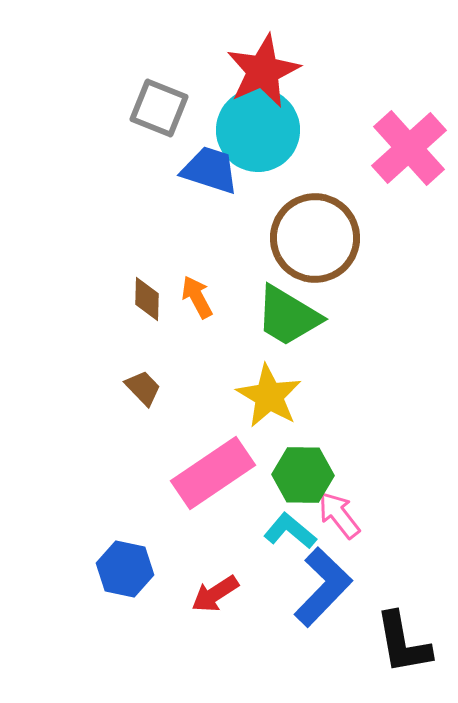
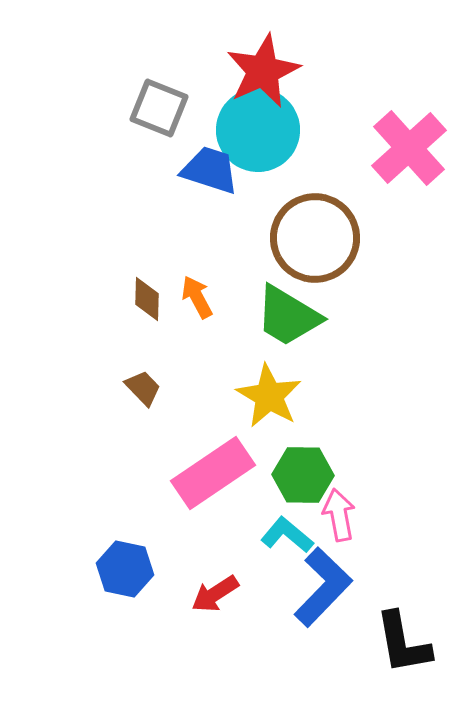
pink arrow: rotated 27 degrees clockwise
cyan L-shape: moved 3 px left, 4 px down
